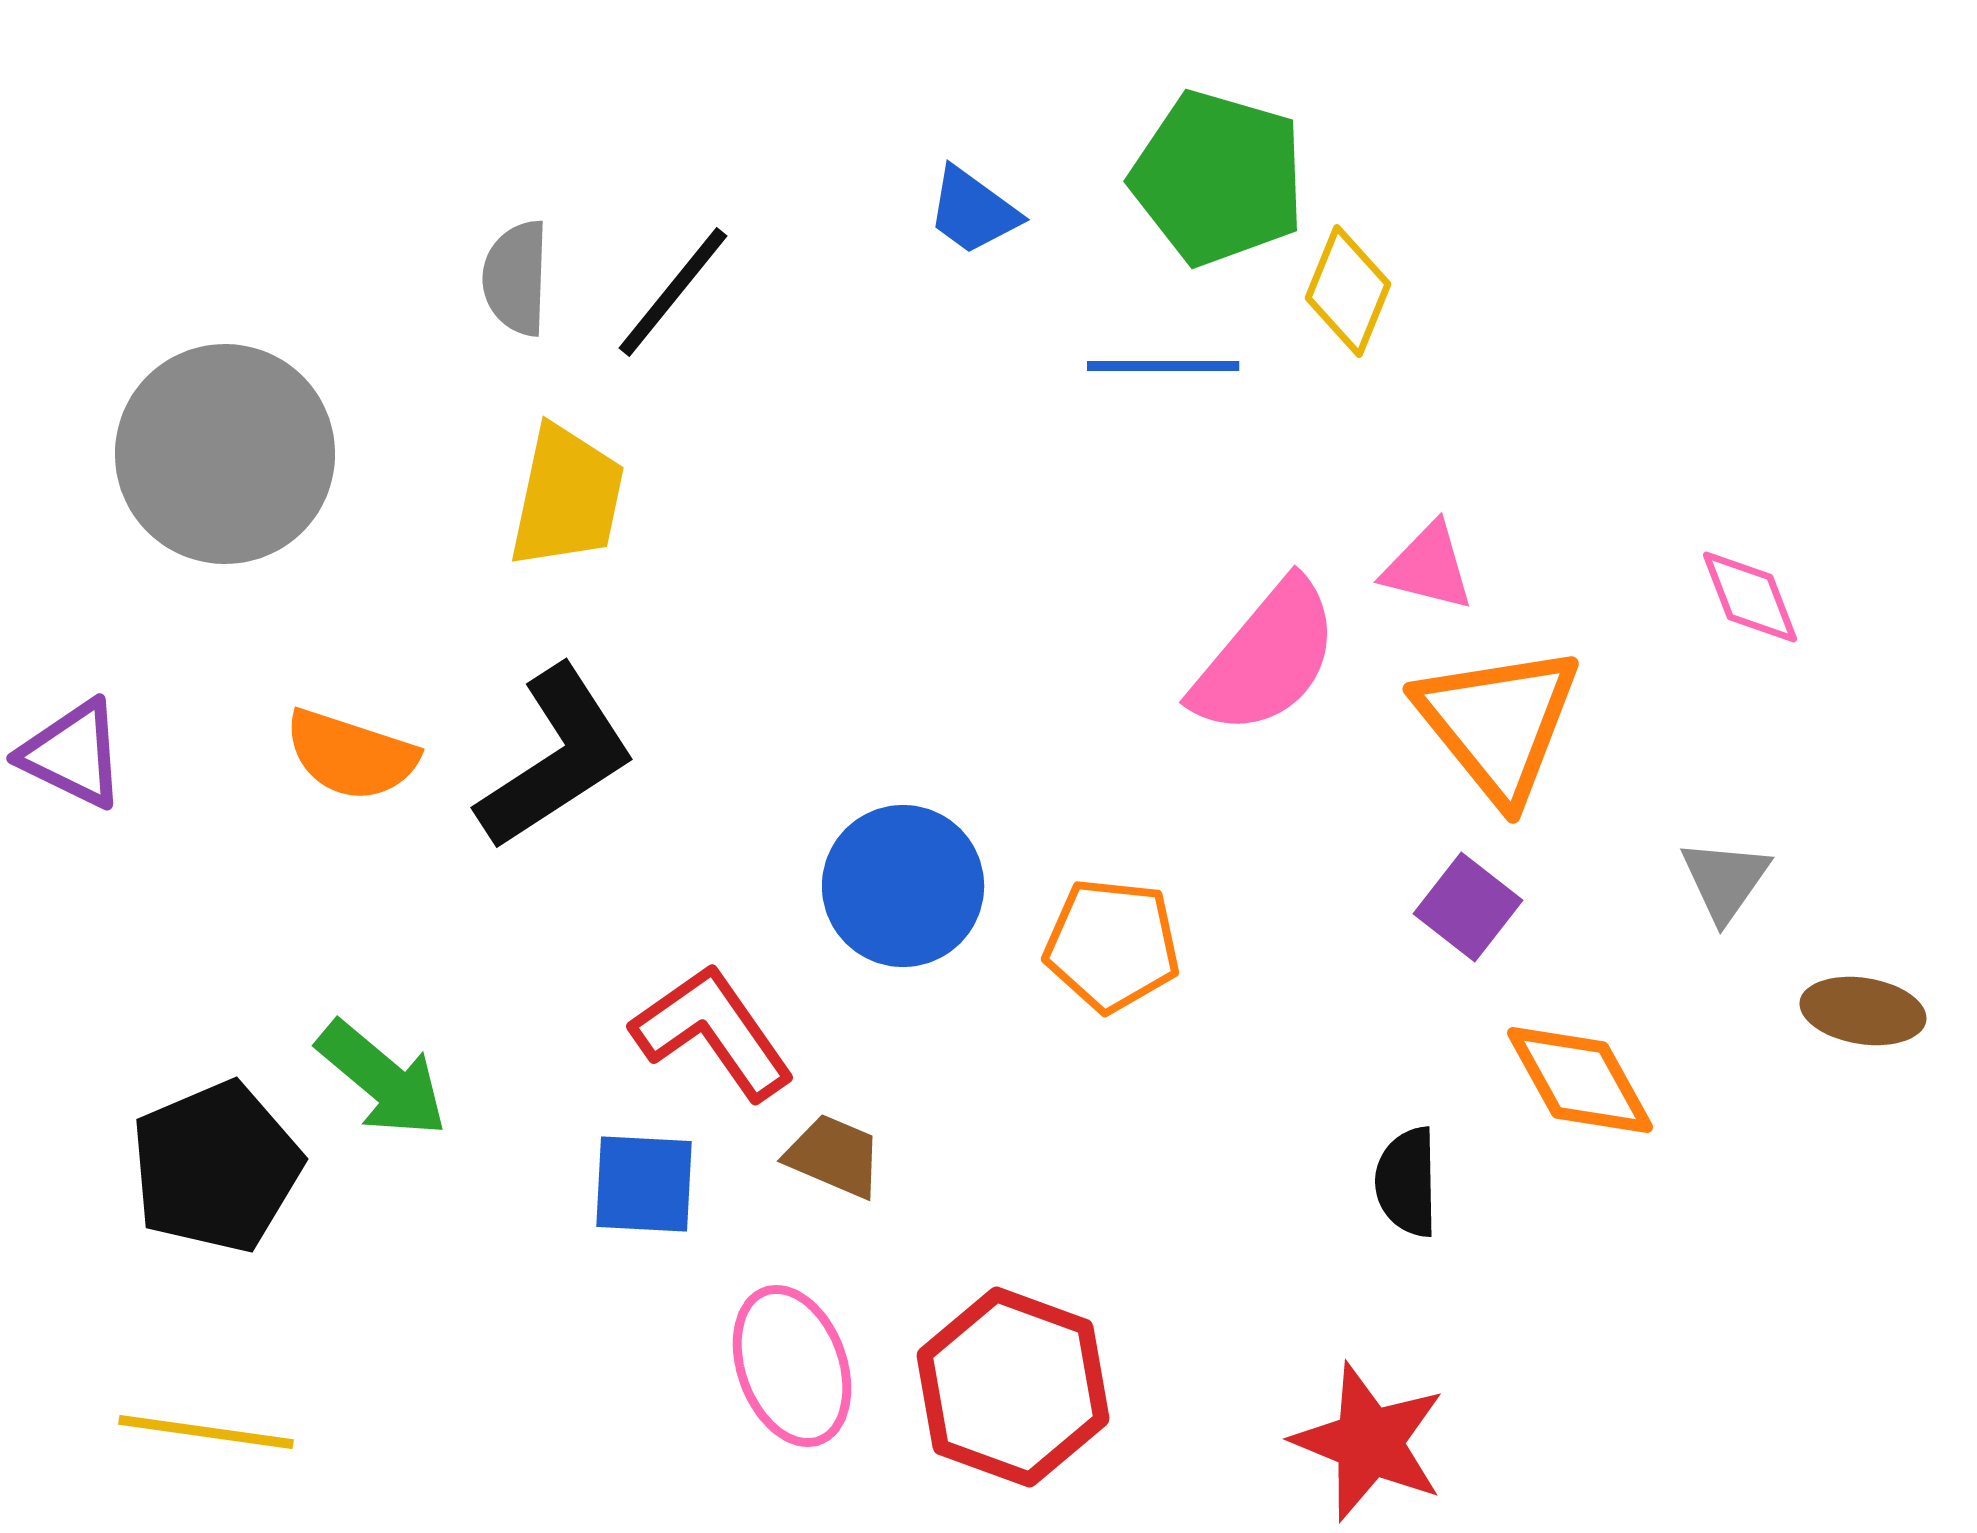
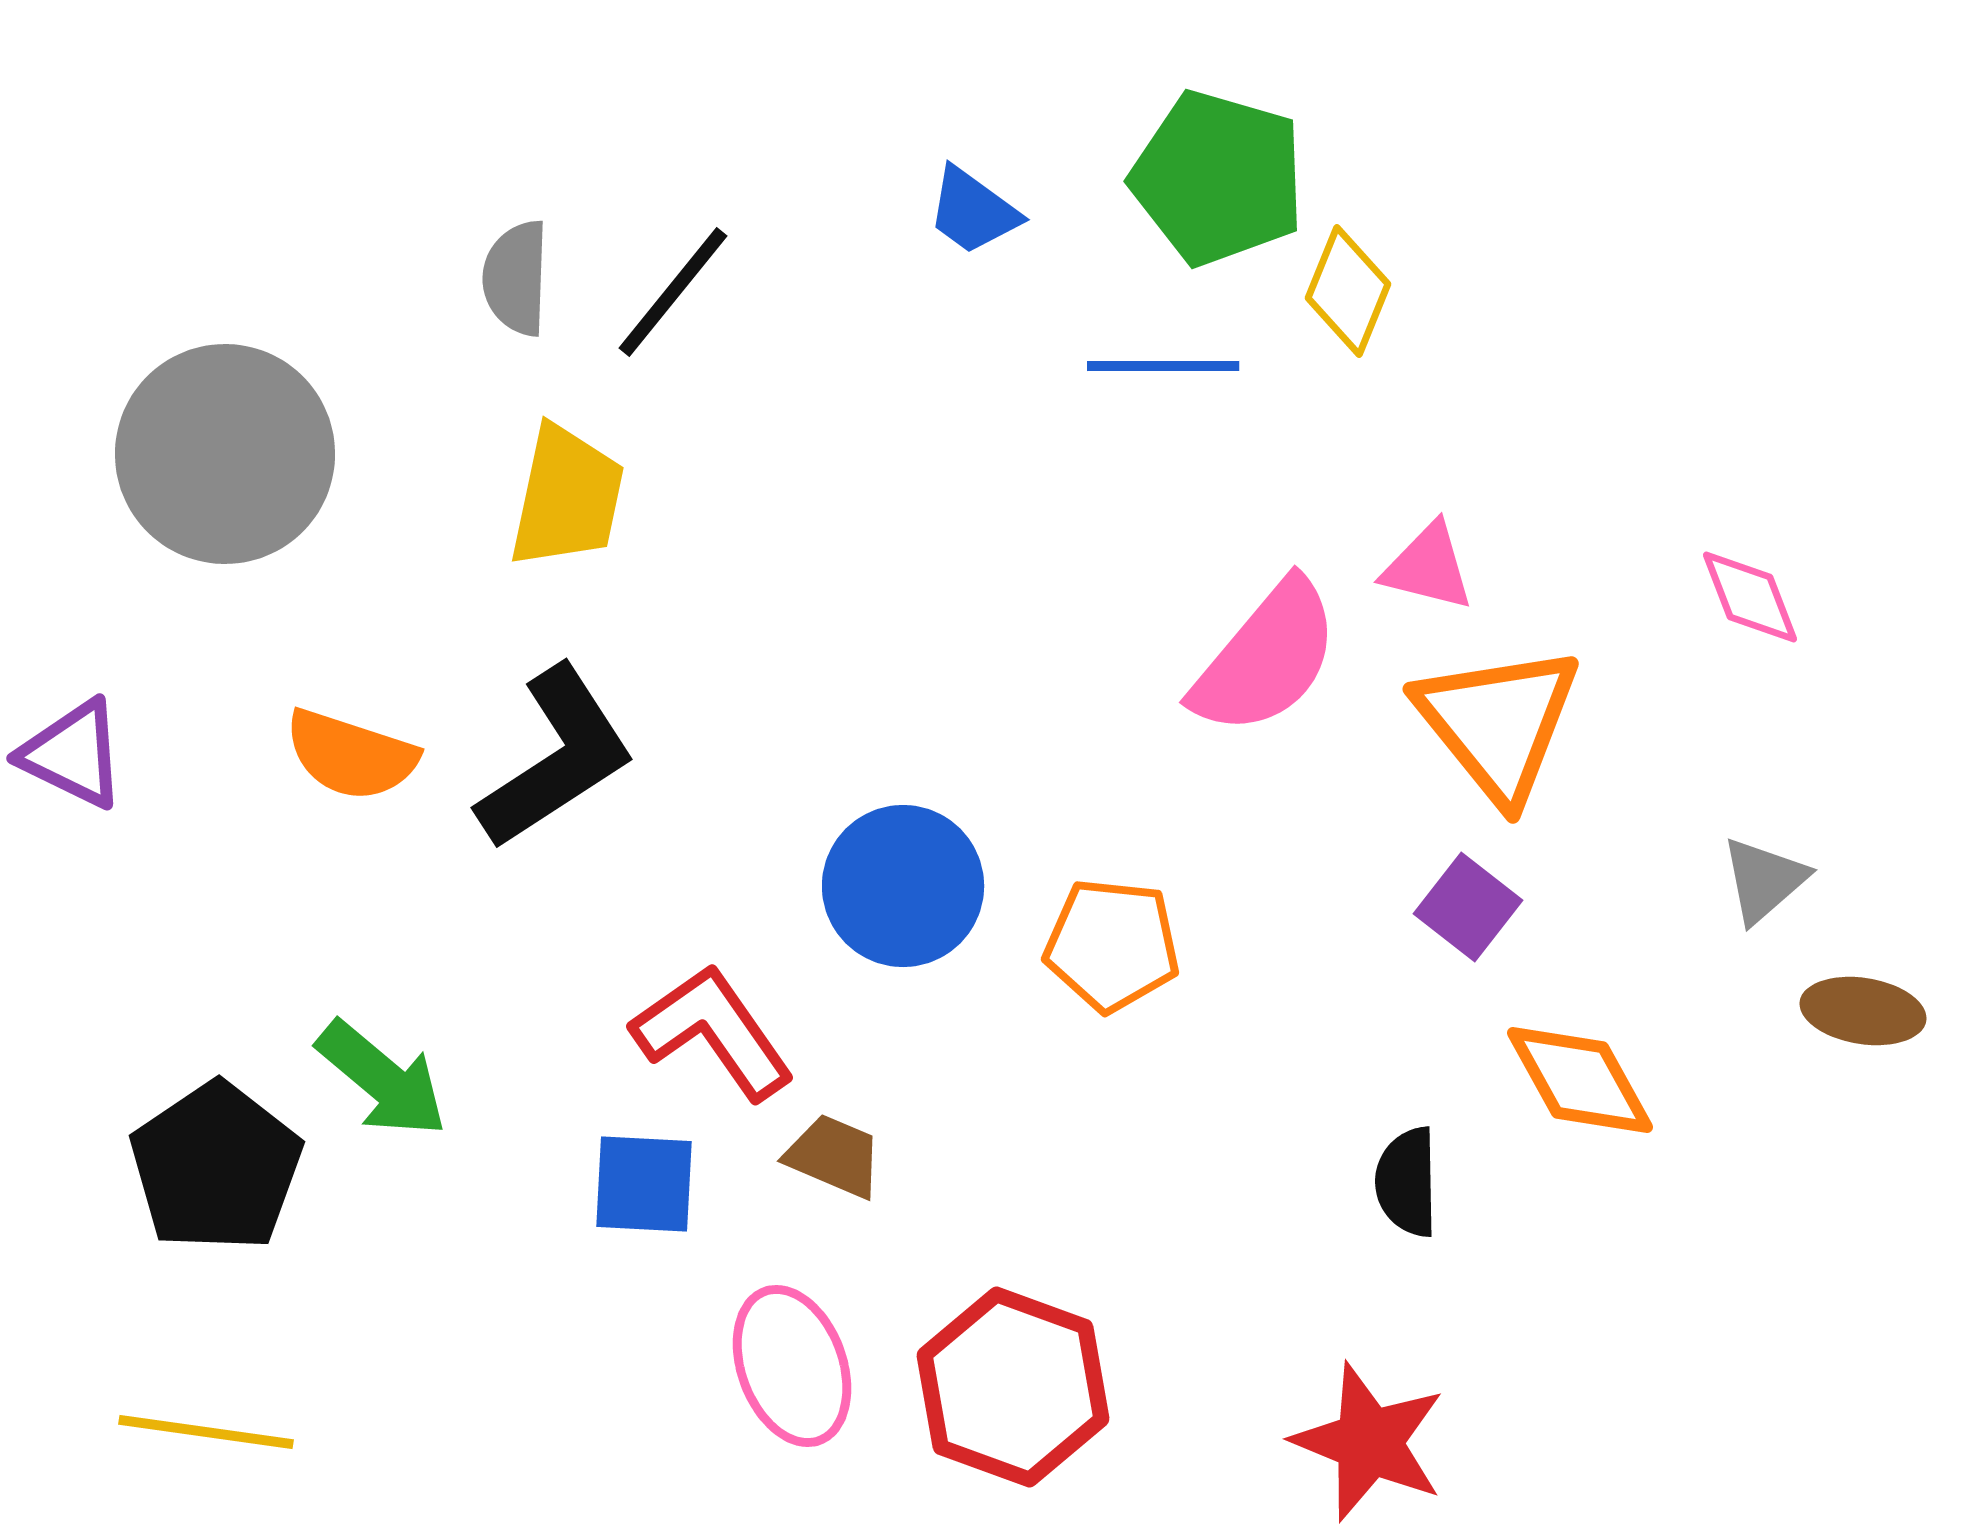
gray triangle: moved 39 px right; rotated 14 degrees clockwise
black pentagon: rotated 11 degrees counterclockwise
